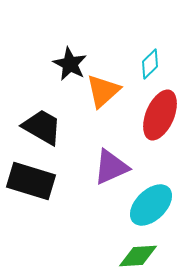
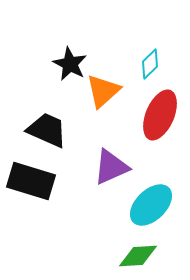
black trapezoid: moved 5 px right, 3 px down; rotated 6 degrees counterclockwise
